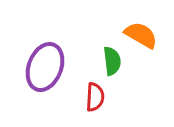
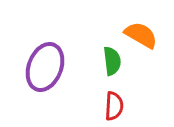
red semicircle: moved 19 px right, 9 px down
